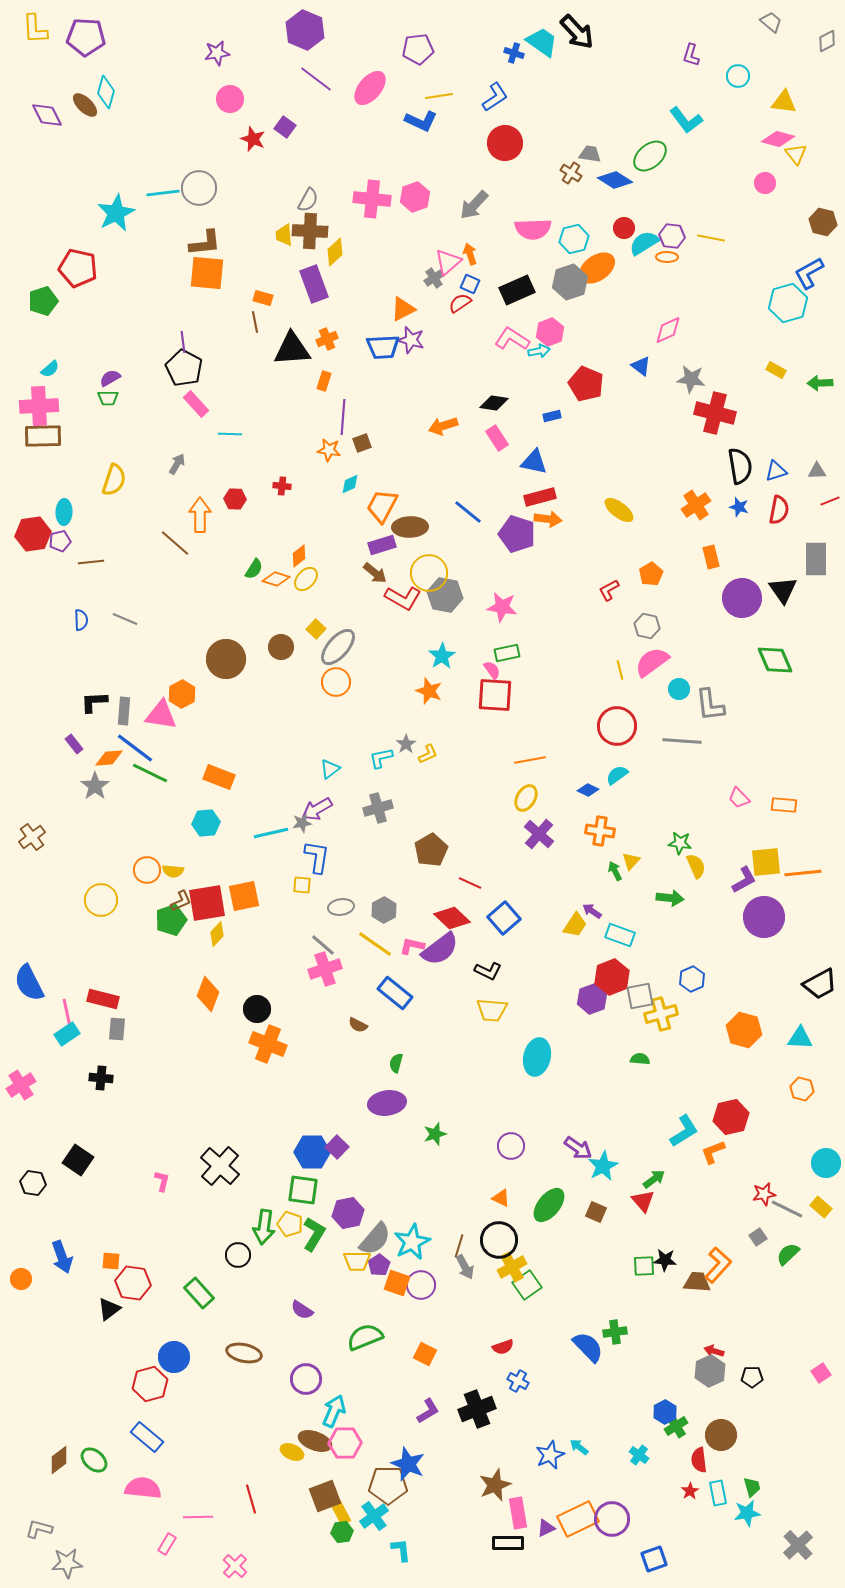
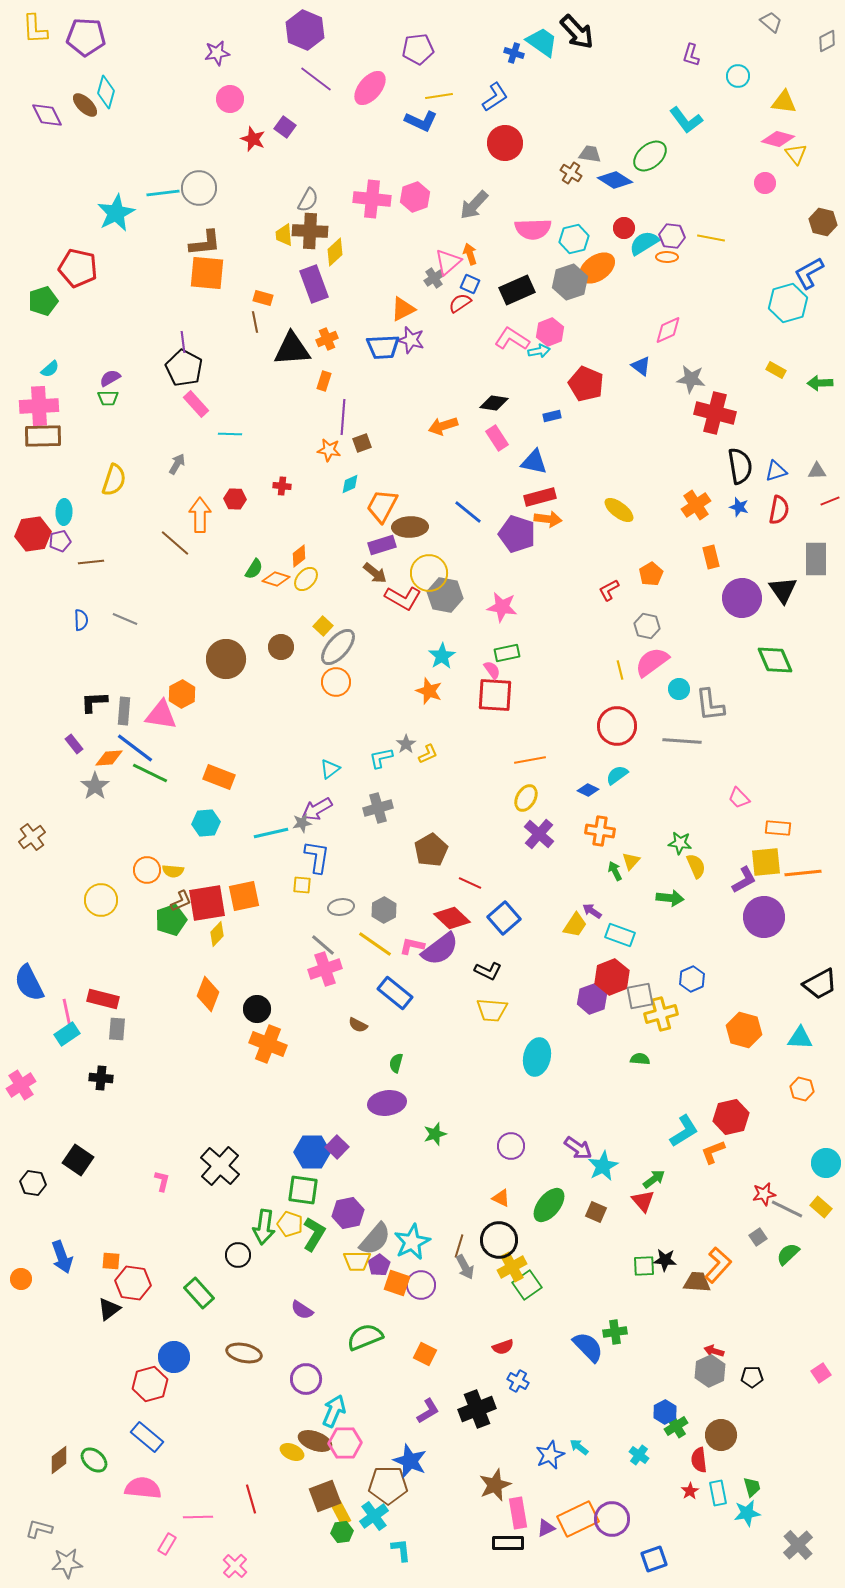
yellow square at (316, 629): moved 7 px right, 3 px up
orange rectangle at (784, 805): moved 6 px left, 23 px down
blue star at (408, 1464): moved 2 px right, 3 px up
